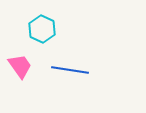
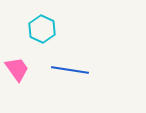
pink trapezoid: moved 3 px left, 3 px down
